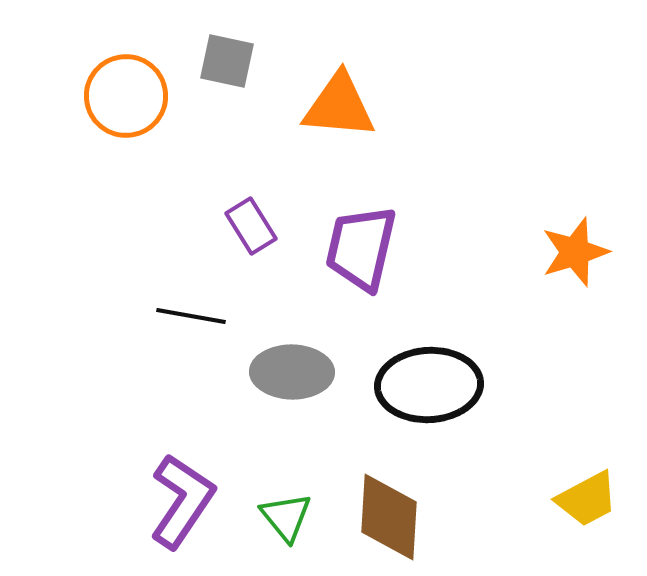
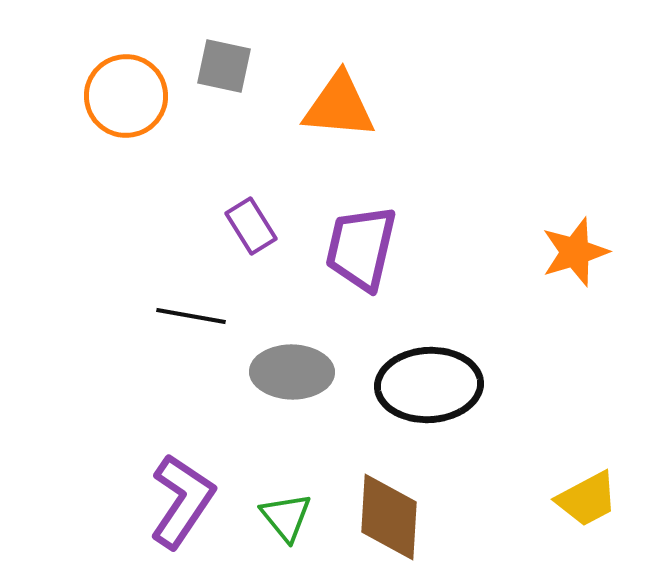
gray square: moved 3 px left, 5 px down
